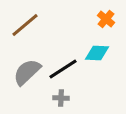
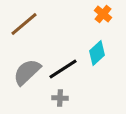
orange cross: moved 3 px left, 5 px up
brown line: moved 1 px left, 1 px up
cyan diamond: rotated 45 degrees counterclockwise
gray cross: moved 1 px left
